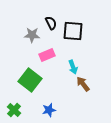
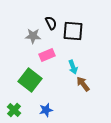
gray star: moved 1 px right, 1 px down
blue star: moved 3 px left
